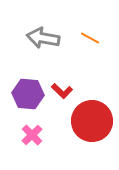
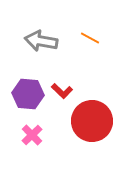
gray arrow: moved 2 px left, 3 px down
